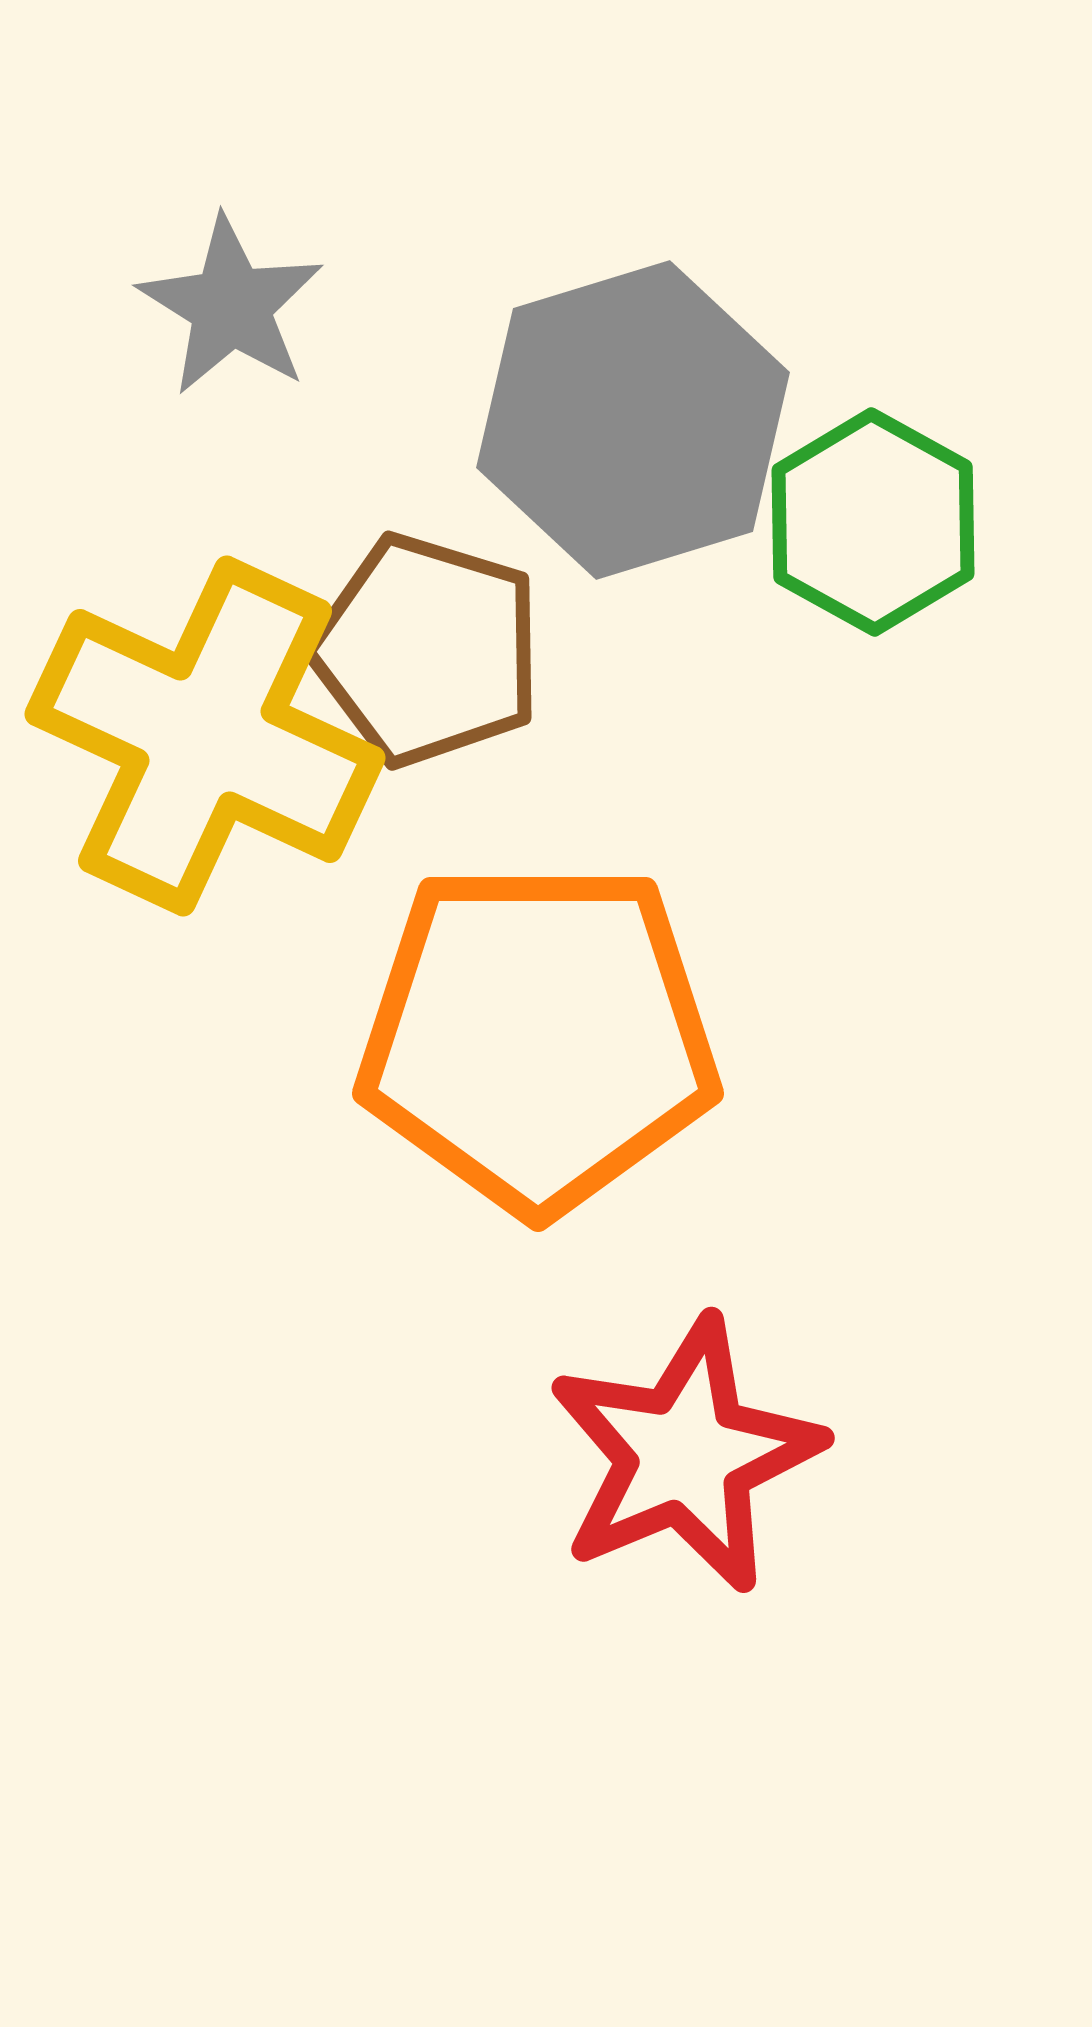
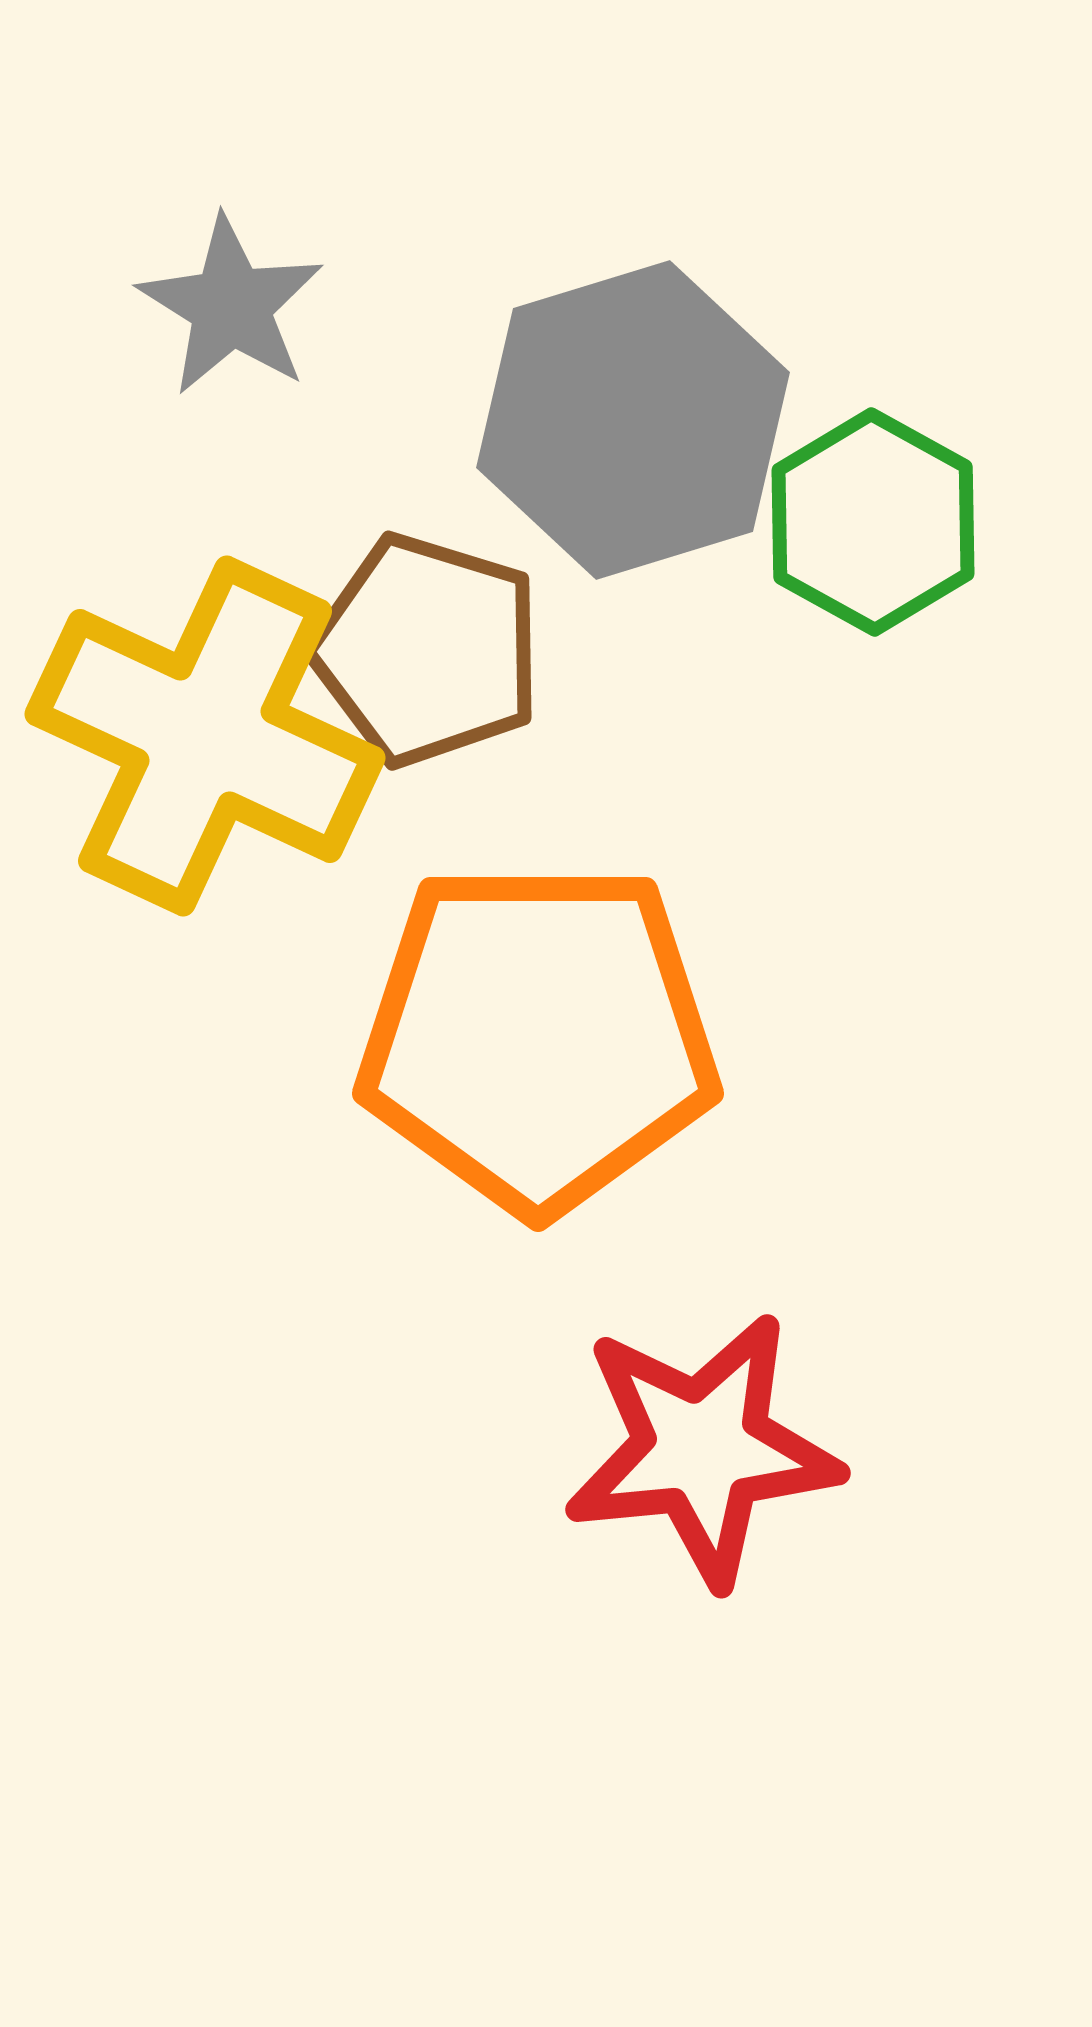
red star: moved 17 px right, 6 px up; rotated 17 degrees clockwise
